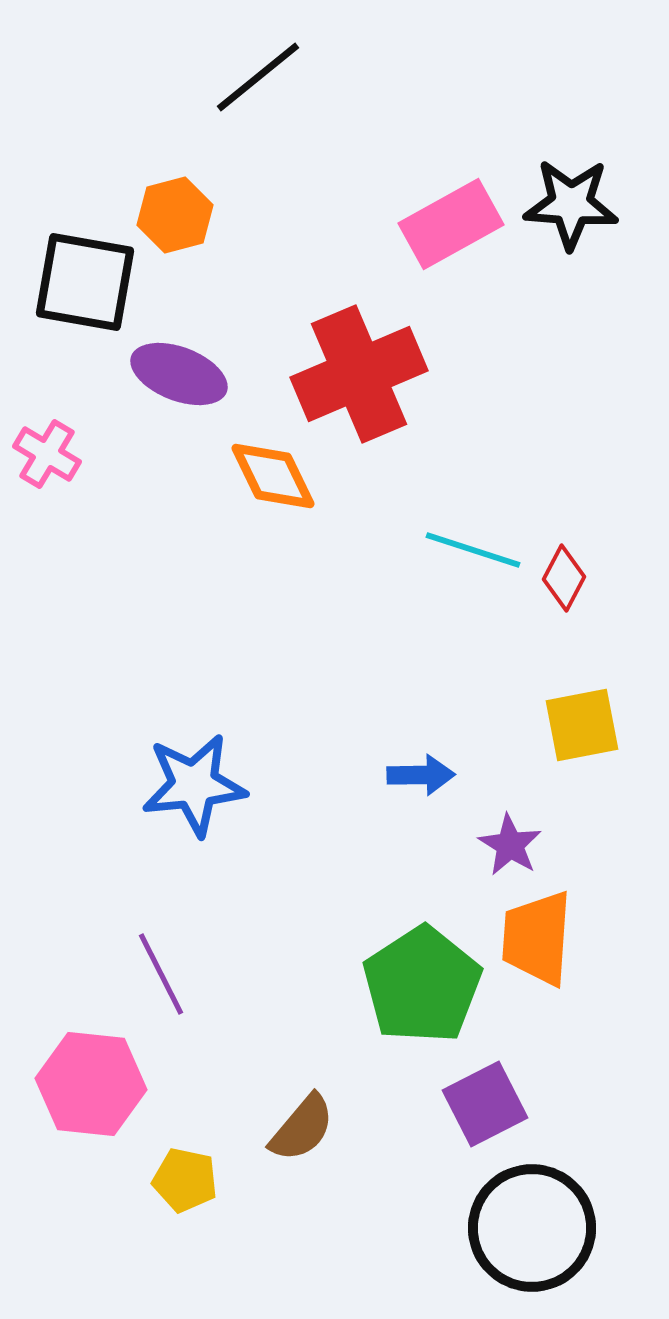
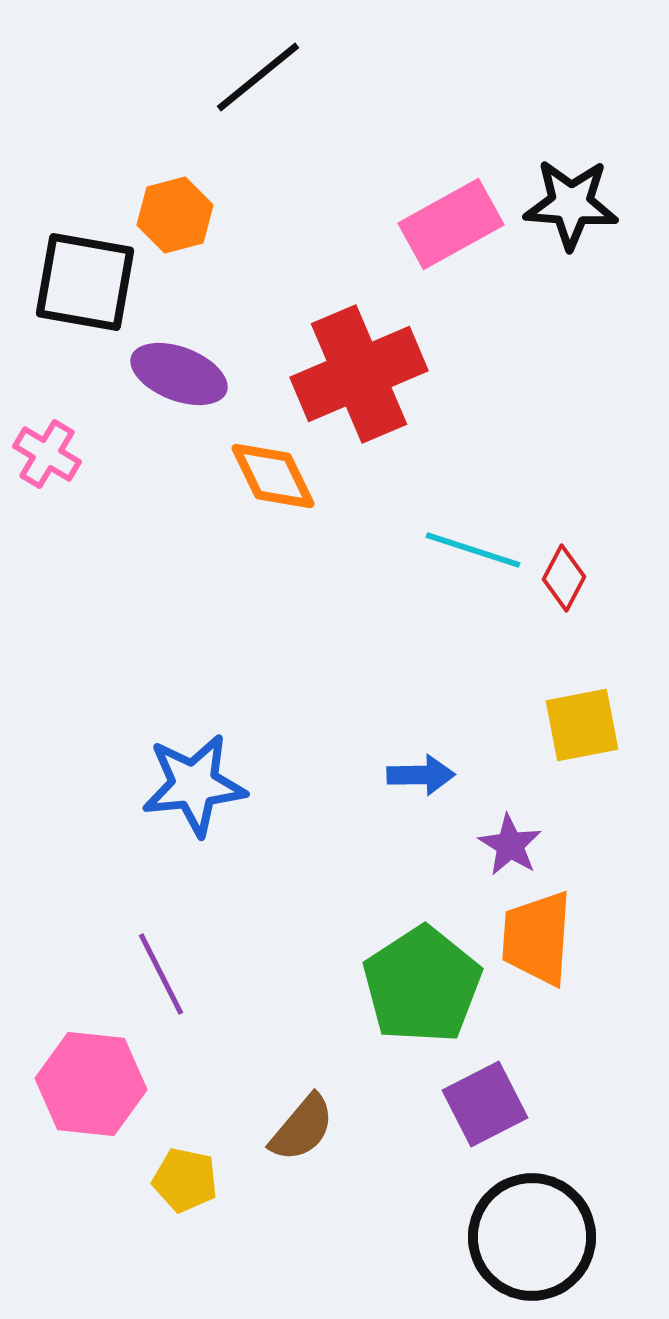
black circle: moved 9 px down
